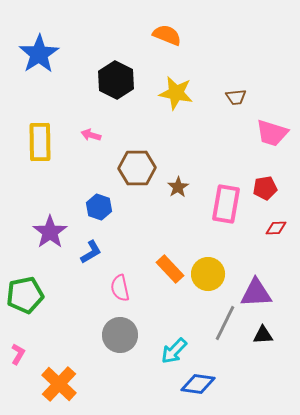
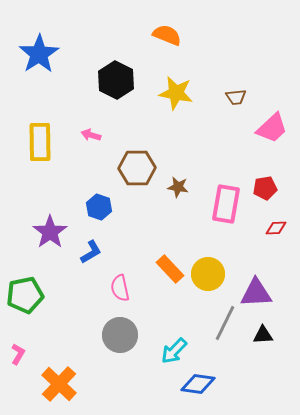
pink trapezoid: moved 5 px up; rotated 60 degrees counterclockwise
brown star: rotated 30 degrees counterclockwise
